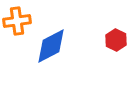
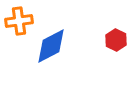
orange cross: moved 2 px right
